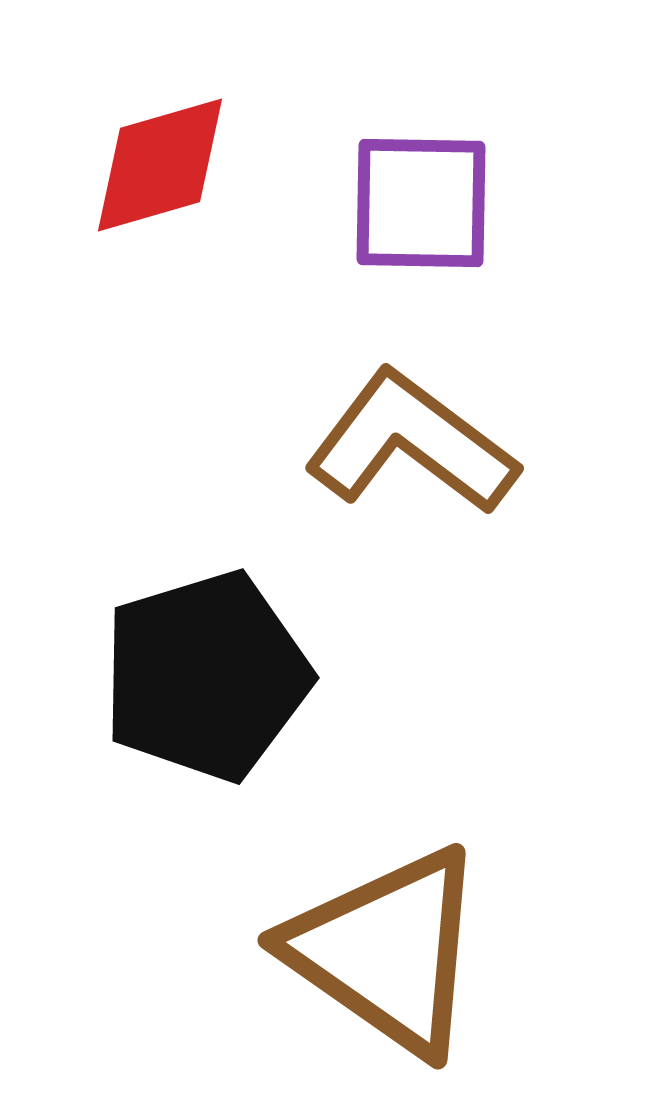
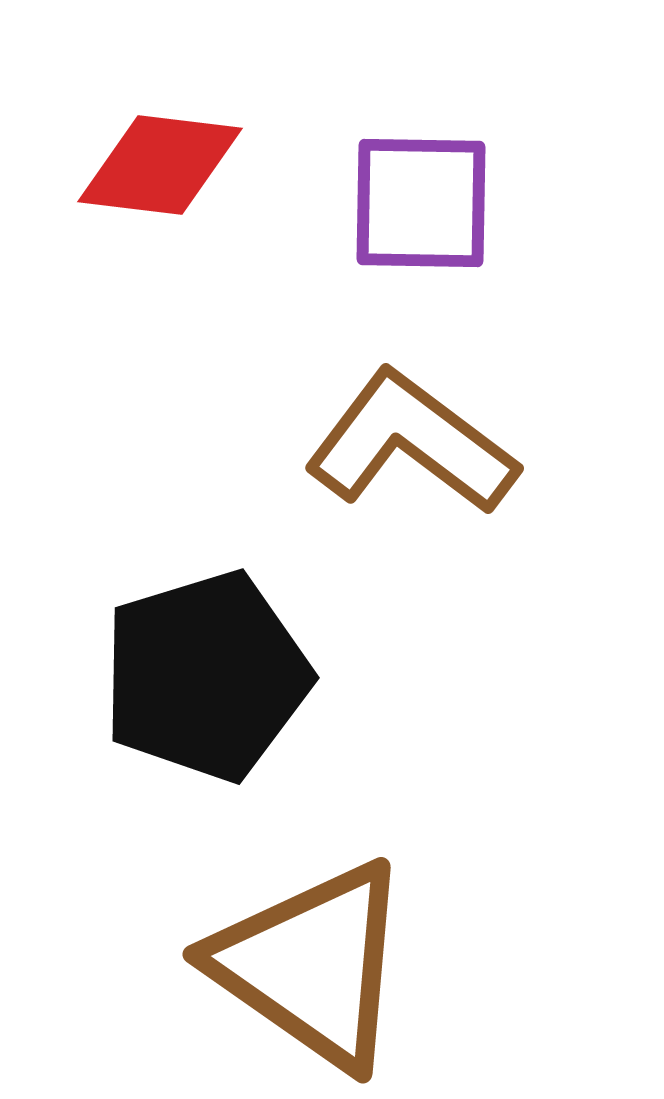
red diamond: rotated 23 degrees clockwise
brown triangle: moved 75 px left, 14 px down
